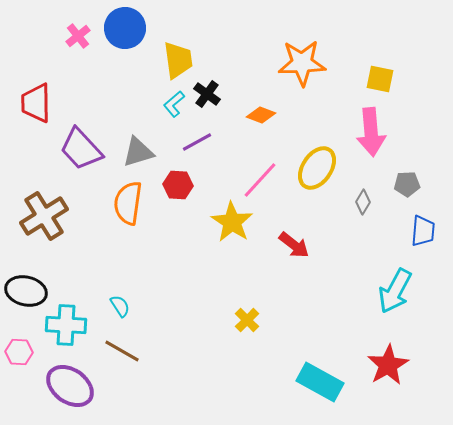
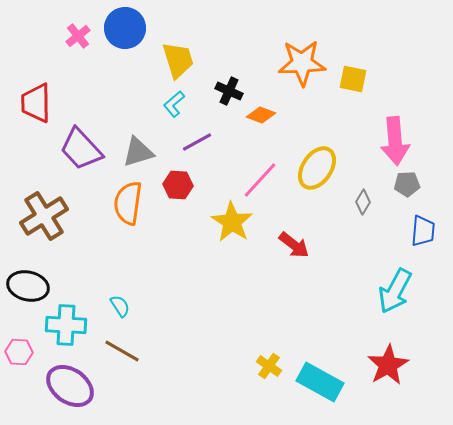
yellow trapezoid: rotated 9 degrees counterclockwise
yellow square: moved 27 px left
black cross: moved 22 px right, 3 px up; rotated 12 degrees counterclockwise
pink arrow: moved 24 px right, 9 px down
black ellipse: moved 2 px right, 5 px up
yellow cross: moved 22 px right, 46 px down; rotated 10 degrees counterclockwise
